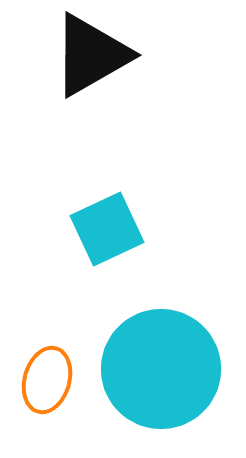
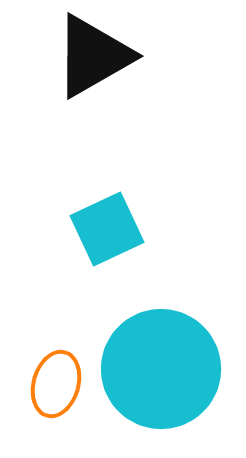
black triangle: moved 2 px right, 1 px down
orange ellipse: moved 9 px right, 4 px down
